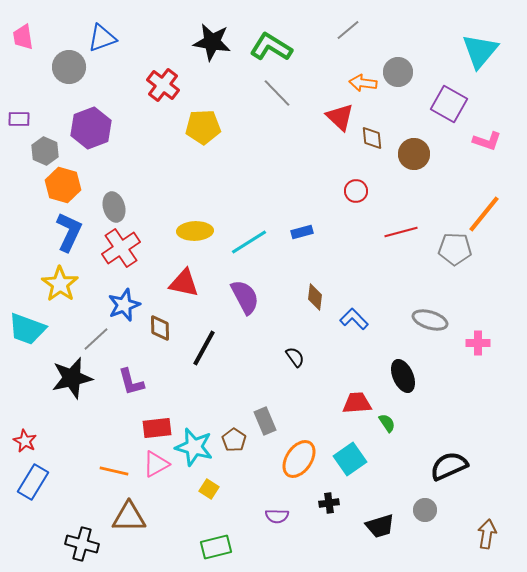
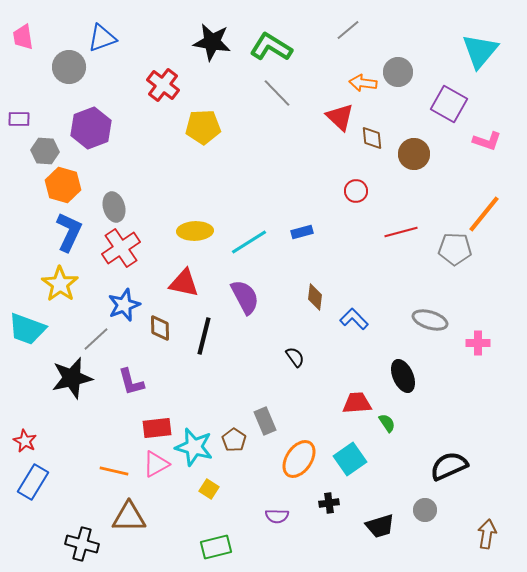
gray hexagon at (45, 151): rotated 20 degrees counterclockwise
black line at (204, 348): moved 12 px up; rotated 15 degrees counterclockwise
